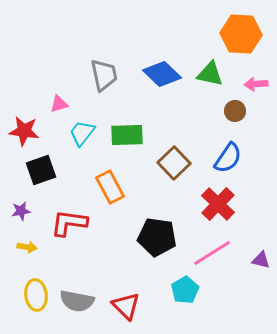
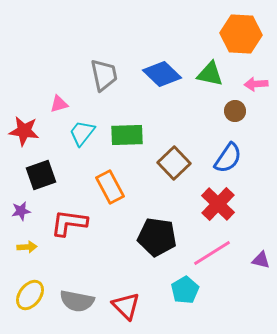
black square: moved 5 px down
yellow arrow: rotated 12 degrees counterclockwise
yellow ellipse: moved 6 px left; rotated 44 degrees clockwise
